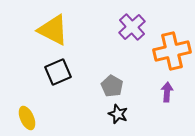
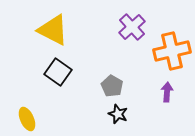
black square: rotated 32 degrees counterclockwise
yellow ellipse: moved 1 px down
